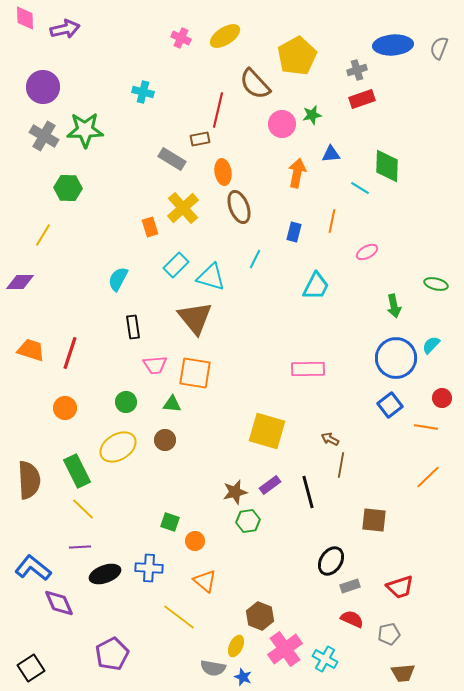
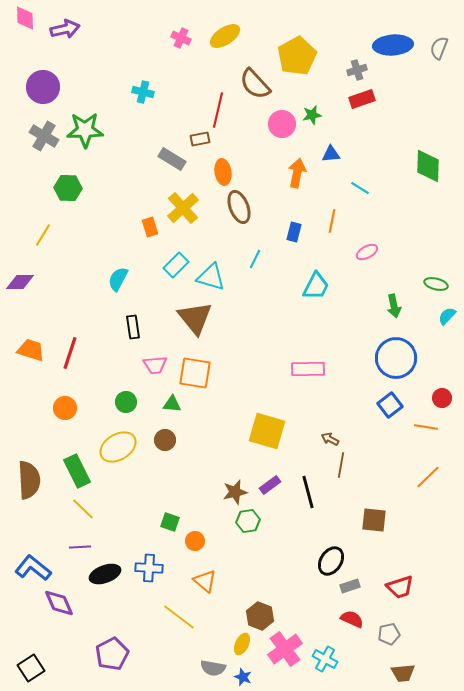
green diamond at (387, 166): moved 41 px right
cyan semicircle at (431, 345): moved 16 px right, 29 px up
yellow ellipse at (236, 646): moved 6 px right, 2 px up
